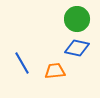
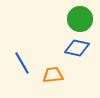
green circle: moved 3 px right
orange trapezoid: moved 2 px left, 4 px down
